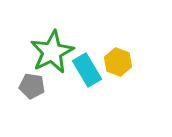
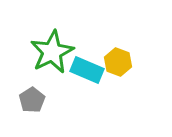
cyan rectangle: rotated 36 degrees counterclockwise
gray pentagon: moved 14 px down; rotated 30 degrees clockwise
